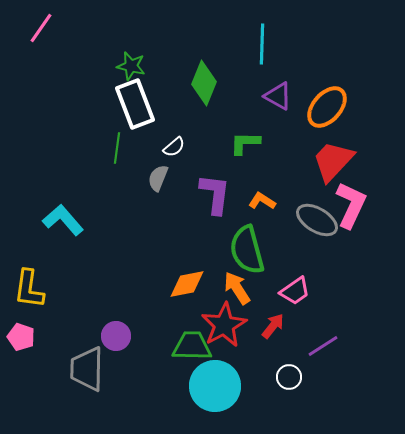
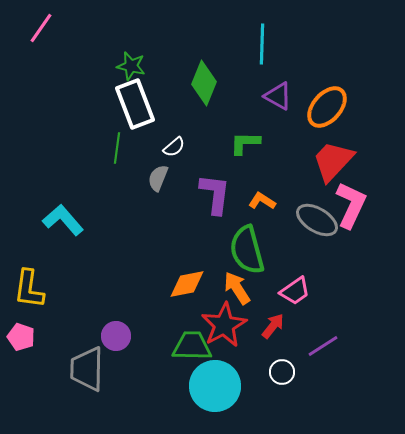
white circle: moved 7 px left, 5 px up
